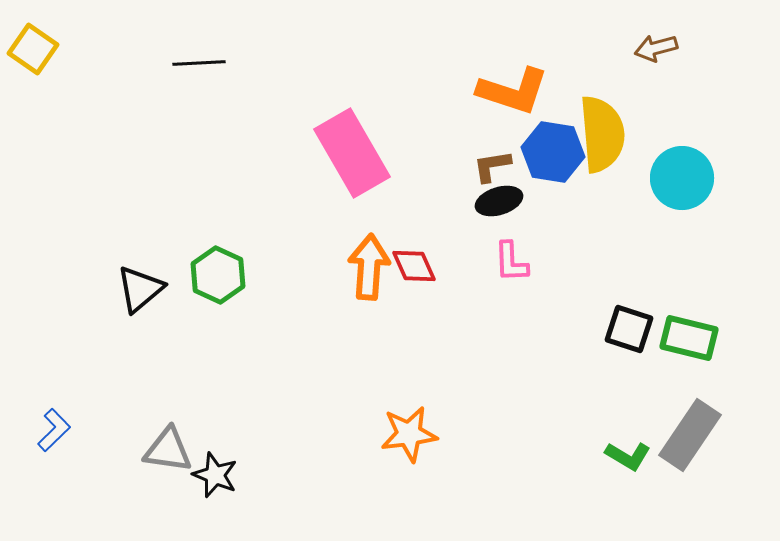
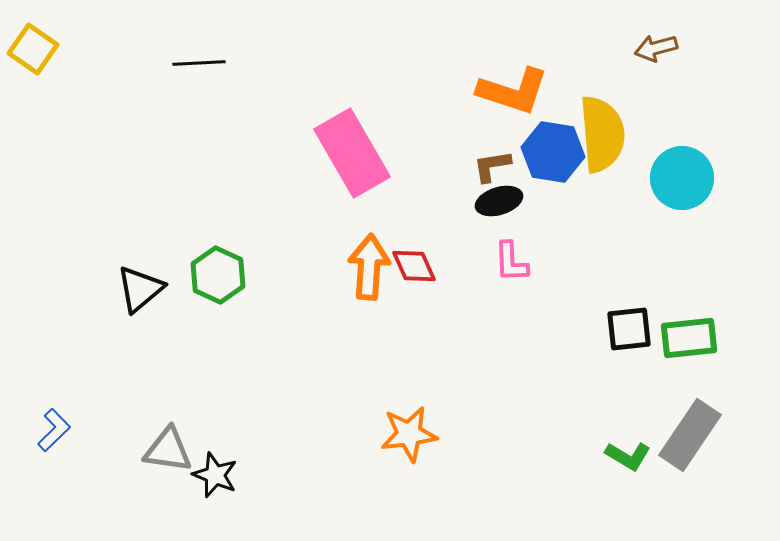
black square: rotated 24 degrees counterclockwise
green rectangle: rotated 20 degrees counterclockwise
